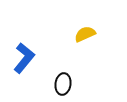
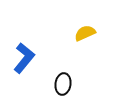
yellow semicircle: moved 1 px up
